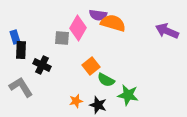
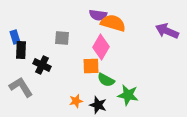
pink diamond: moved 23 px right, 19 px down
orange square: rotated 36 degrees clockwise
